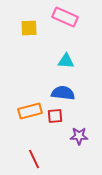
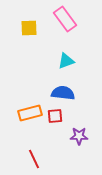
pink rectangle: moved 2 px down; rotated 30 degrees clockwise
cyan triangle: rotated 24 degrees counterclockwise
orange rectangle: moved 2 px down
